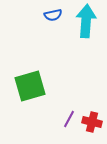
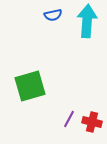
cyan arrow: moved 1 px right
